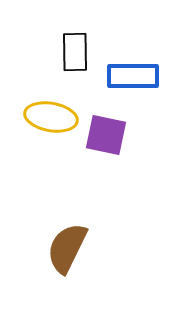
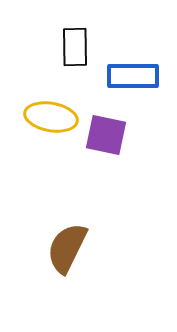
black rectangle: moved 5 px up
